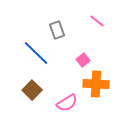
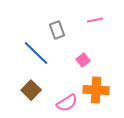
pink line: moved 2 px left, 1 px up; rotated 49 degrees counterclockwise
orange cross: moved 6 px down
brown square: moved 1 px left
